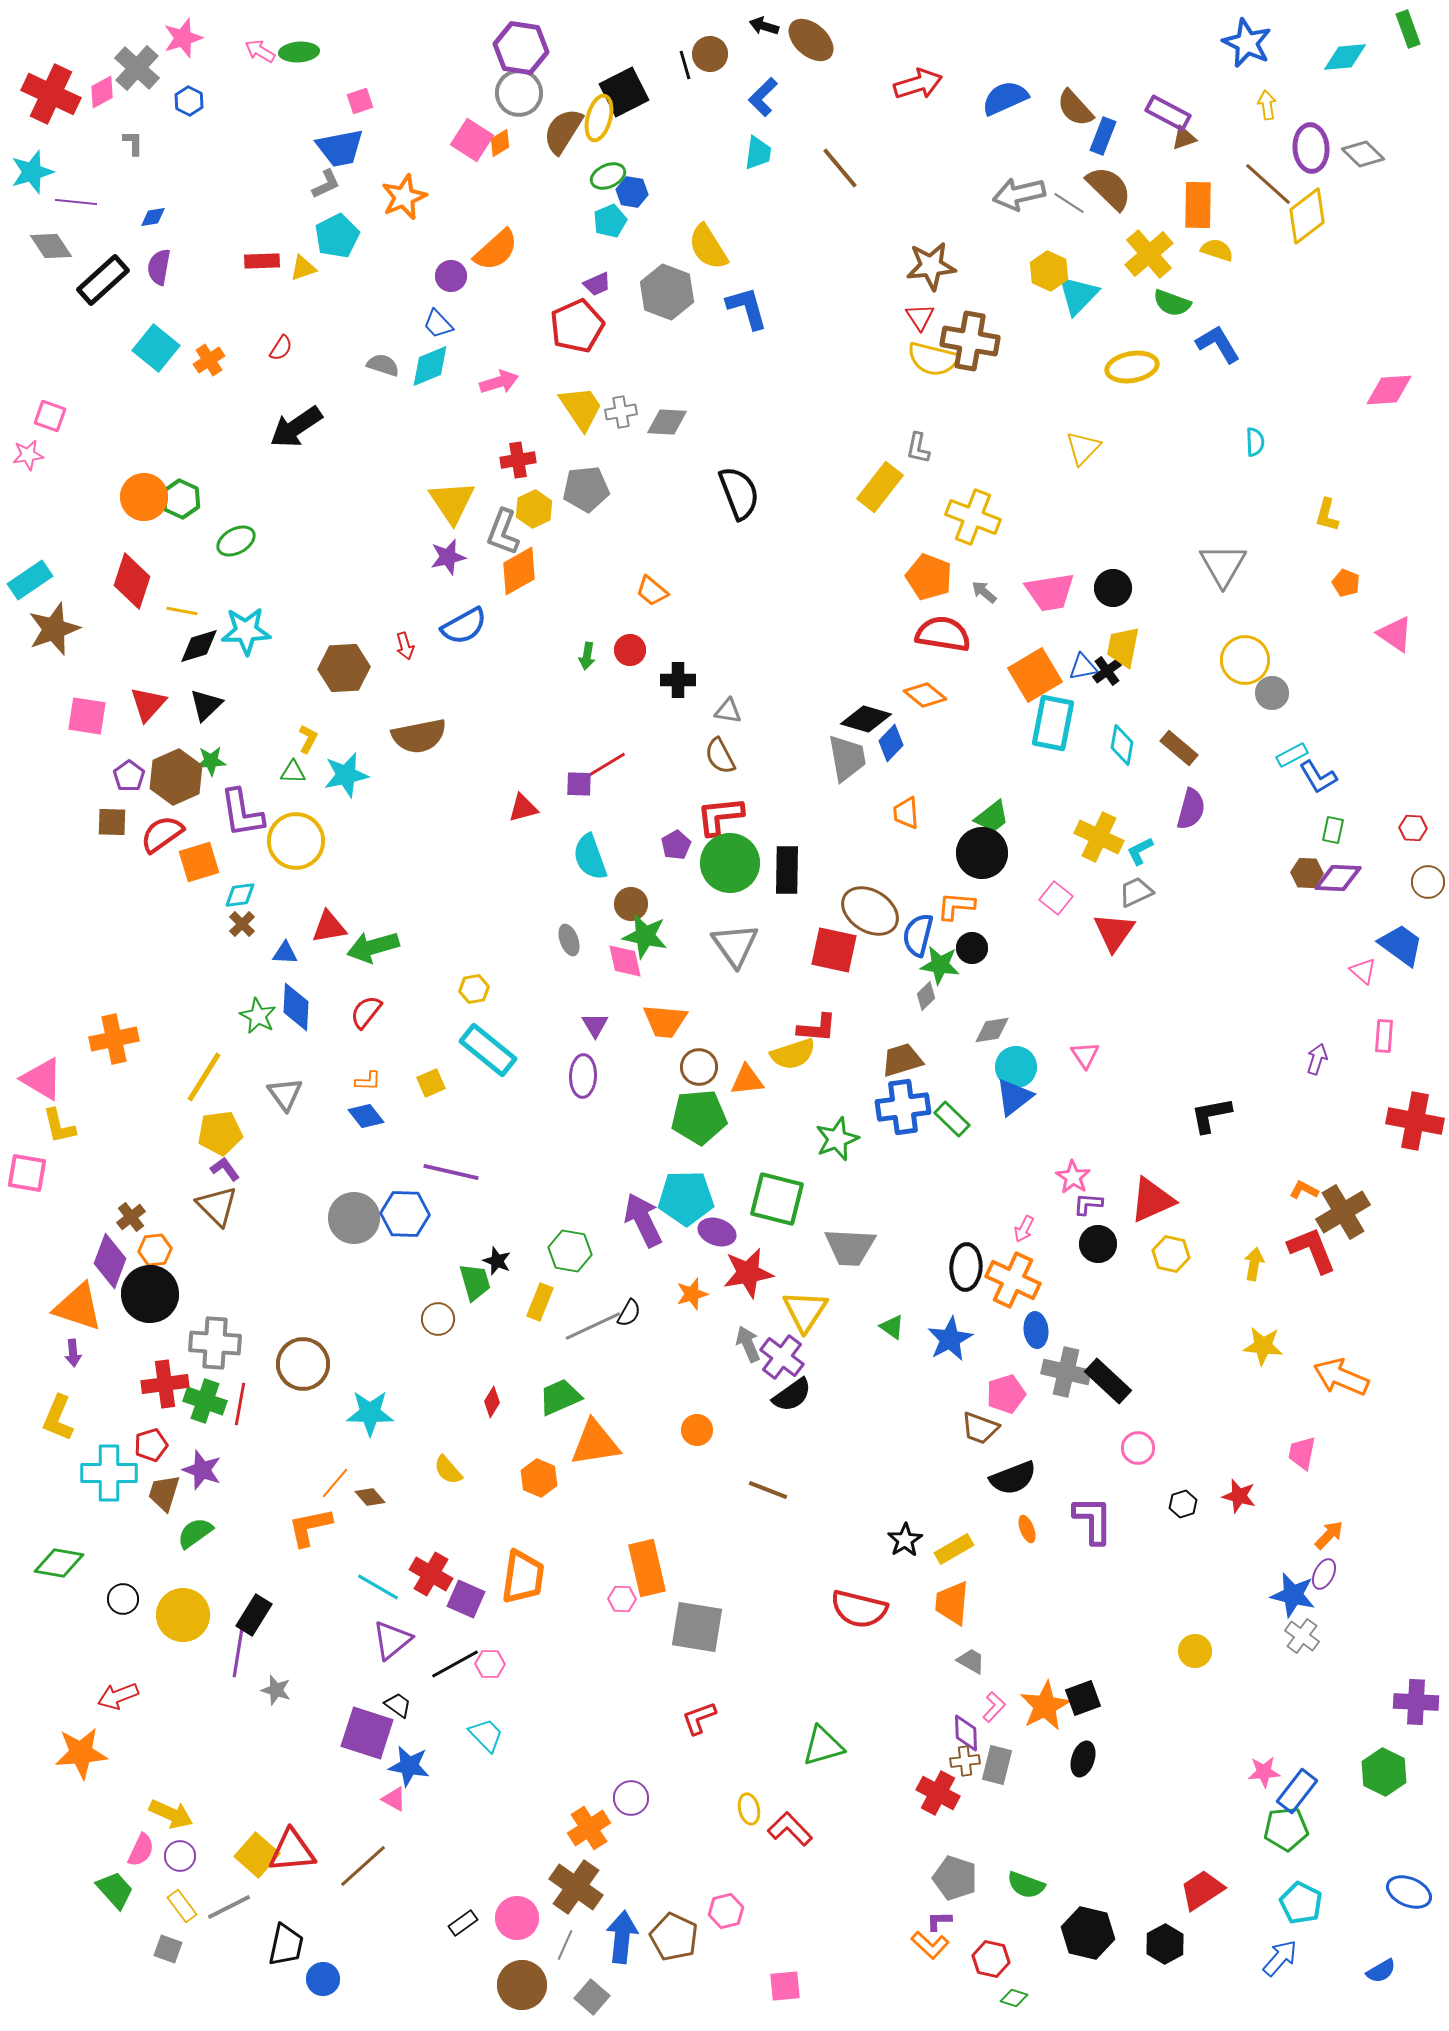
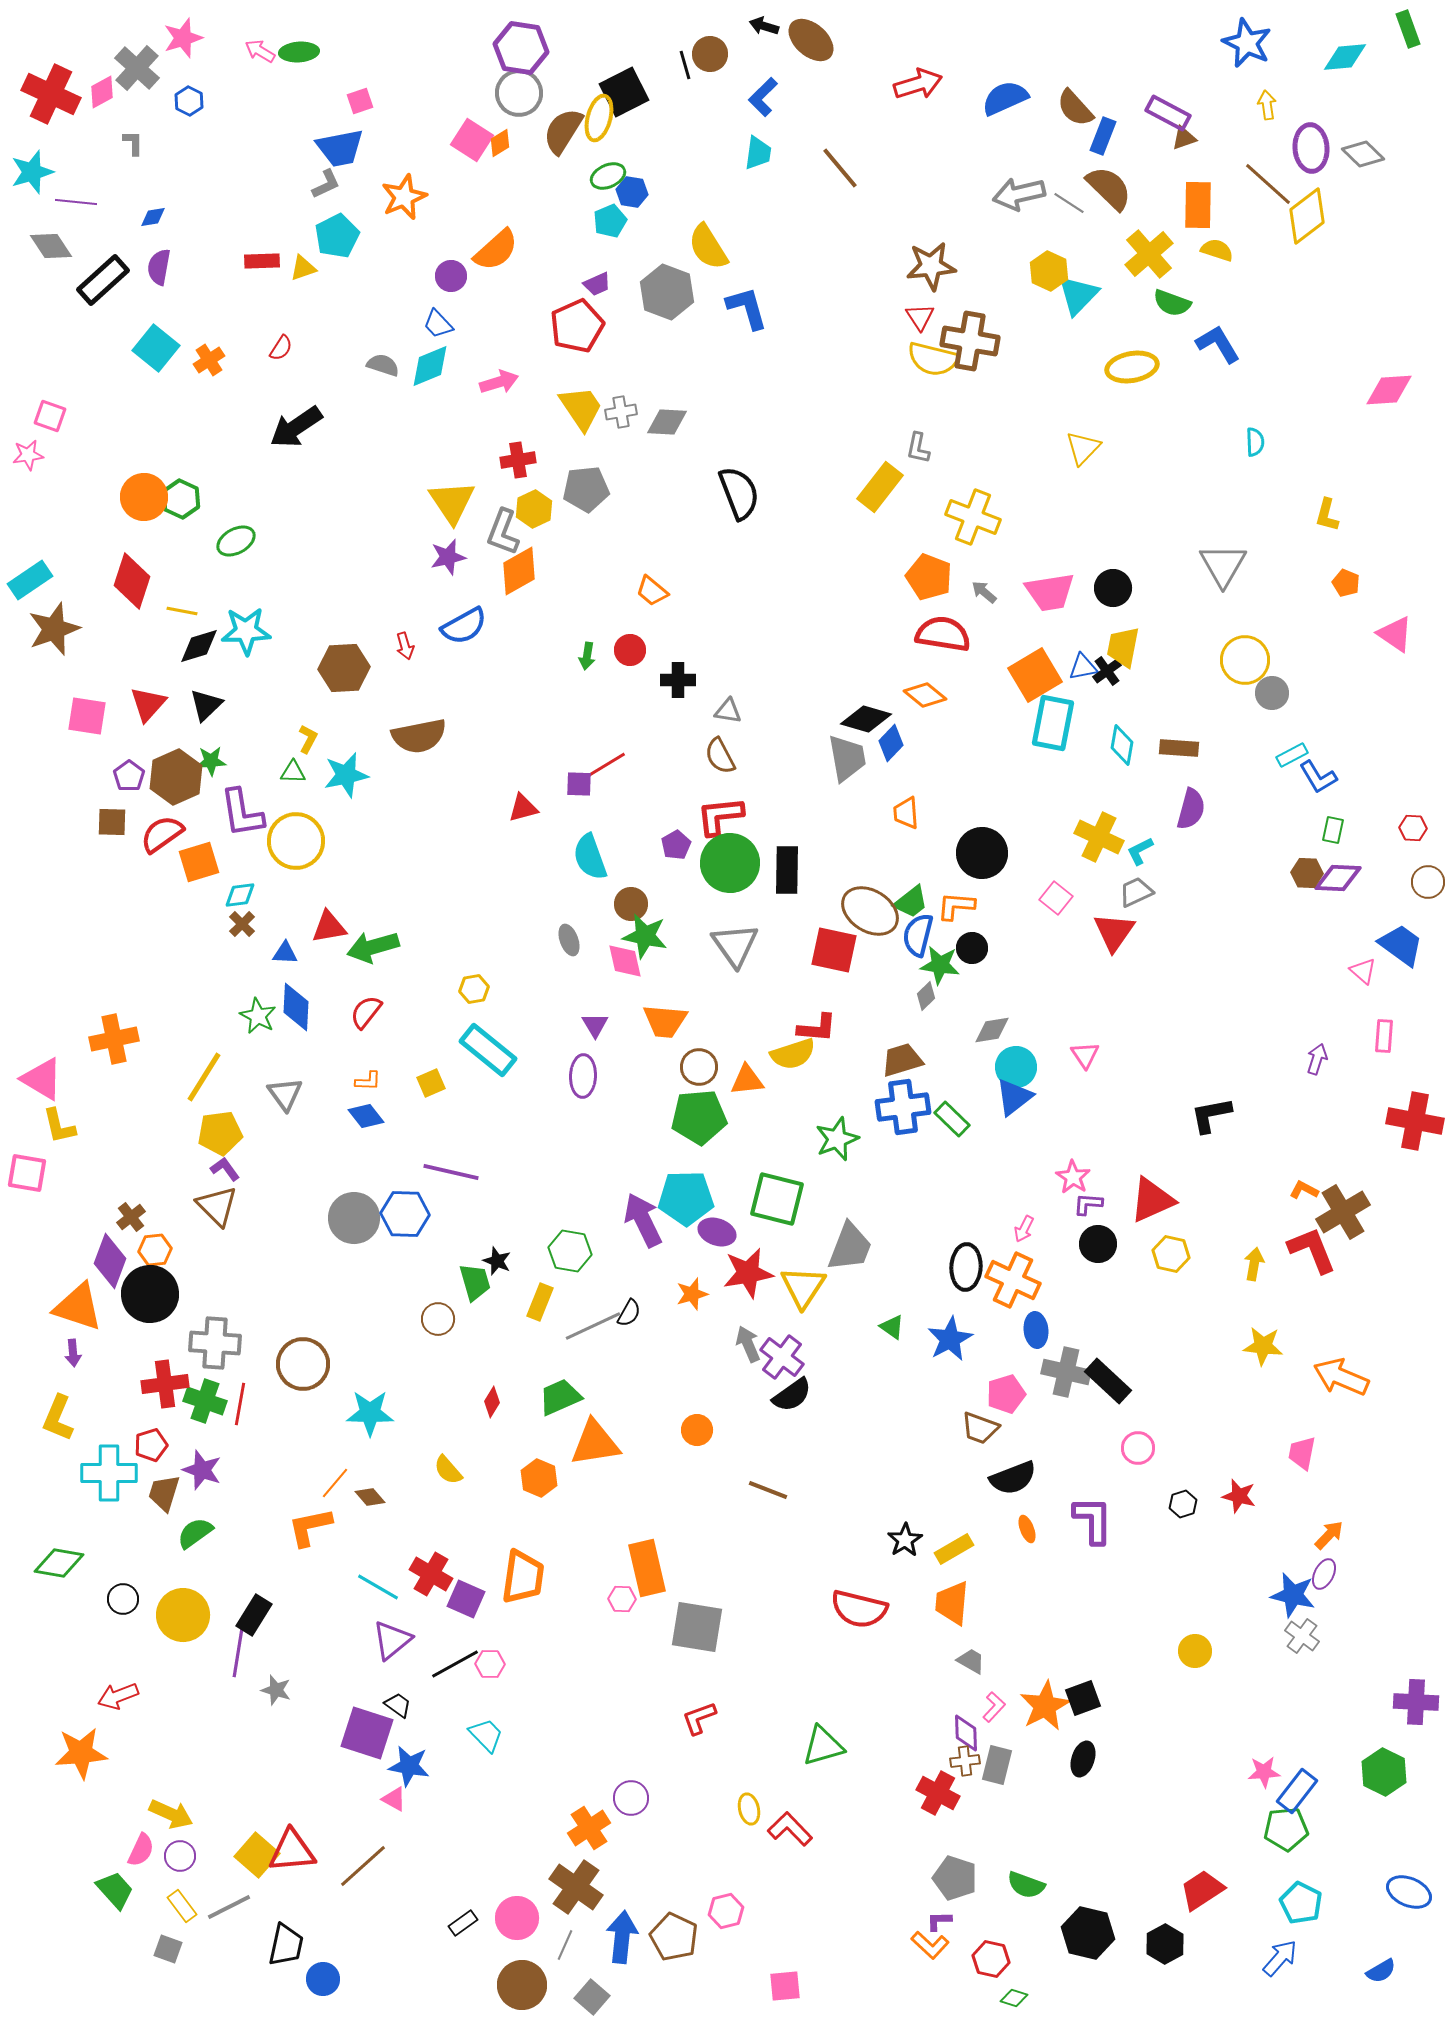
brown rectangle at (1179, 748): rotated 36 degrees counterclockwise
green trapezoid at (992, 817): moved 81 px left, 85 px down
gray trapezoid at (850, 1247): rotated 72 degrees counterclockwise
yellow triangle at (805, 1311): moved 2 px left, 24 px up
